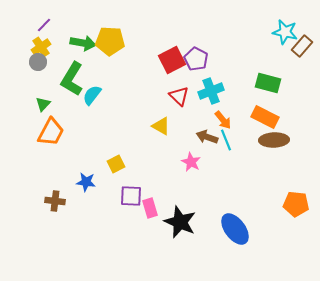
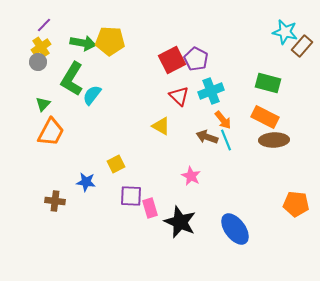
pink star: moved 14 px down
